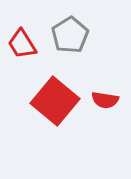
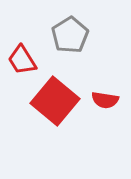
red trapezoid: moved 16 px down
